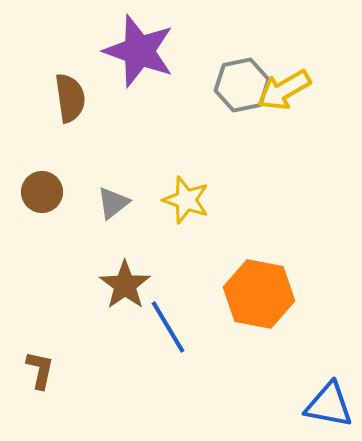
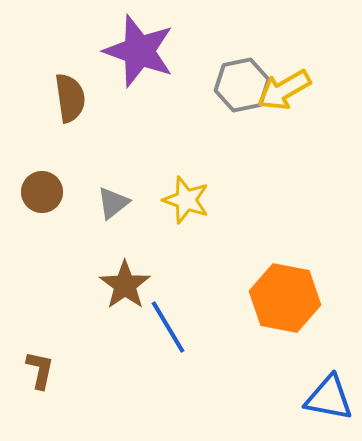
orange hexagon: moved 26 px right, 4 px down
blue triangle: moved 7 px up
